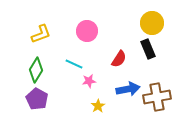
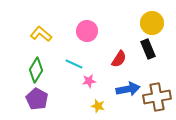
yellow L-shape: rotated 120 degrees counterclockwise
yellow star: rotated 24 degrees counterclockwise
